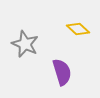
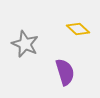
purple semicircle: moved 3 px right
